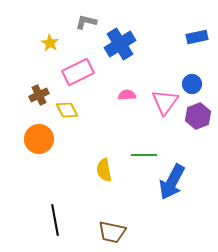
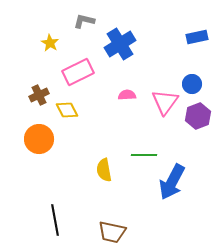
gray L-shape: moved 2 px left, 1 px up
